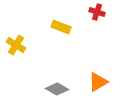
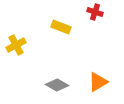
red cross: moved 2 px left
yellow cross: rotated 30 degrees clockwise
gray diamond: moved 4 px up
